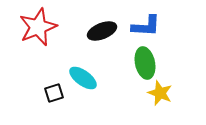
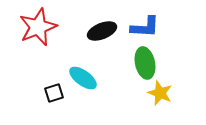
blue L-shape: moved 1 px left, 1 px down
